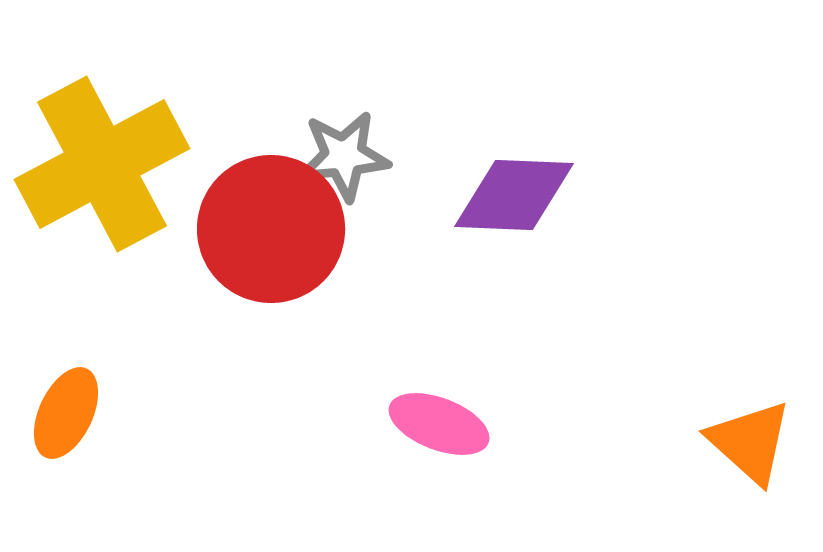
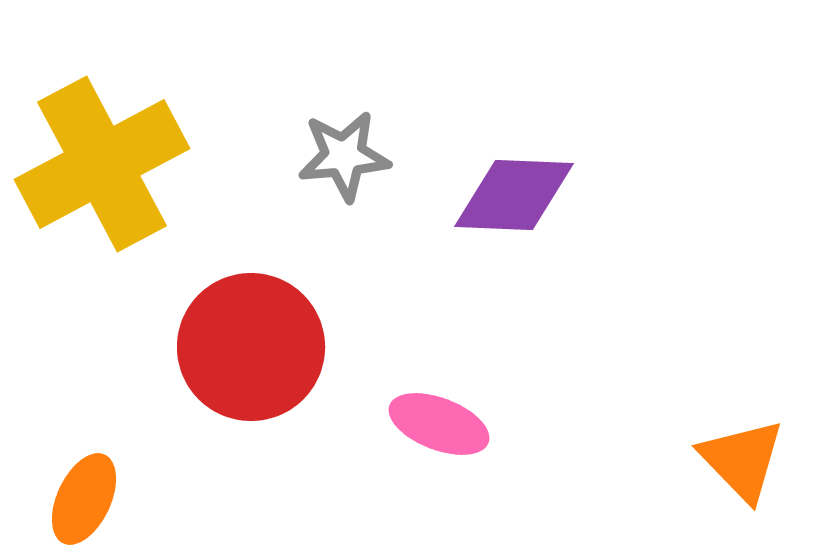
red circle: moved 20 px left, 118 px down
orange ellipse: moved 18 px right, 86 px down
orange triangle: moved 8 px left, 18 px down; rotated 4 degrees clockwise
